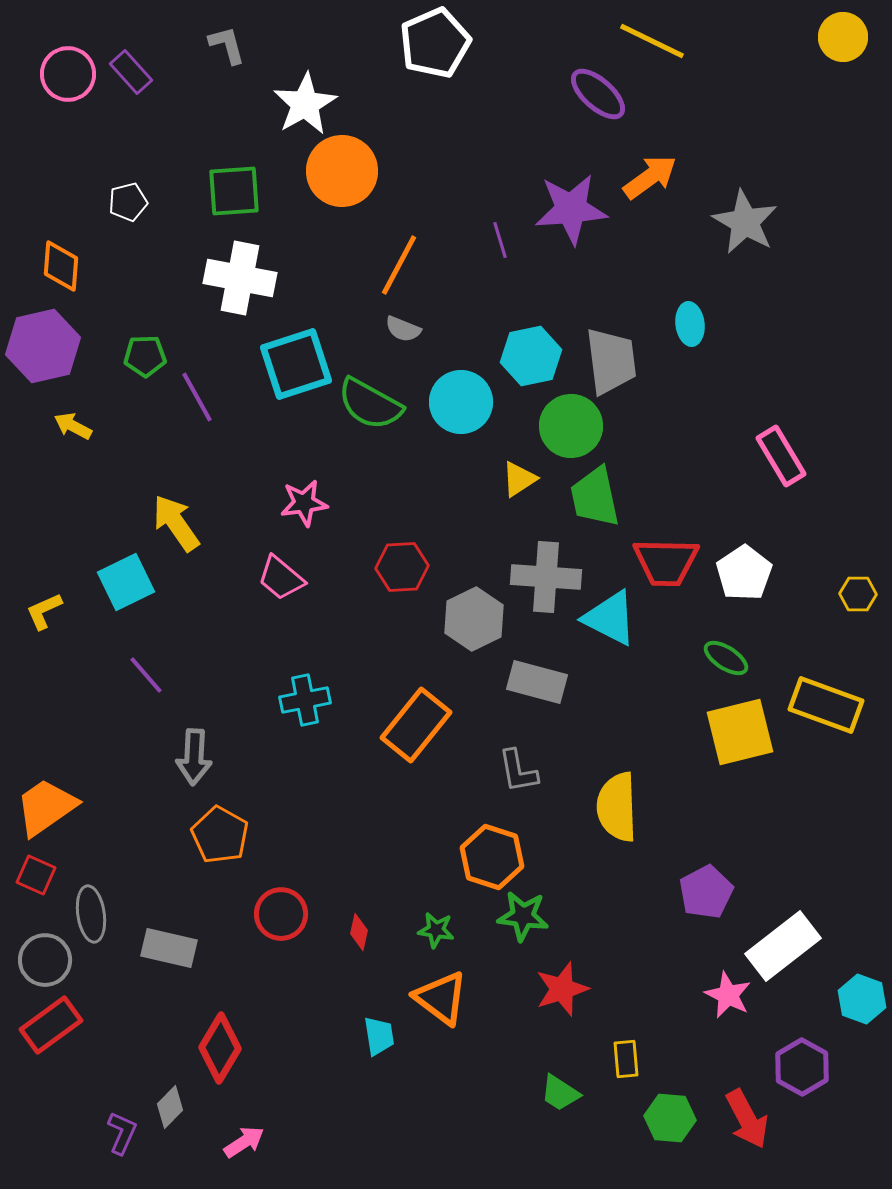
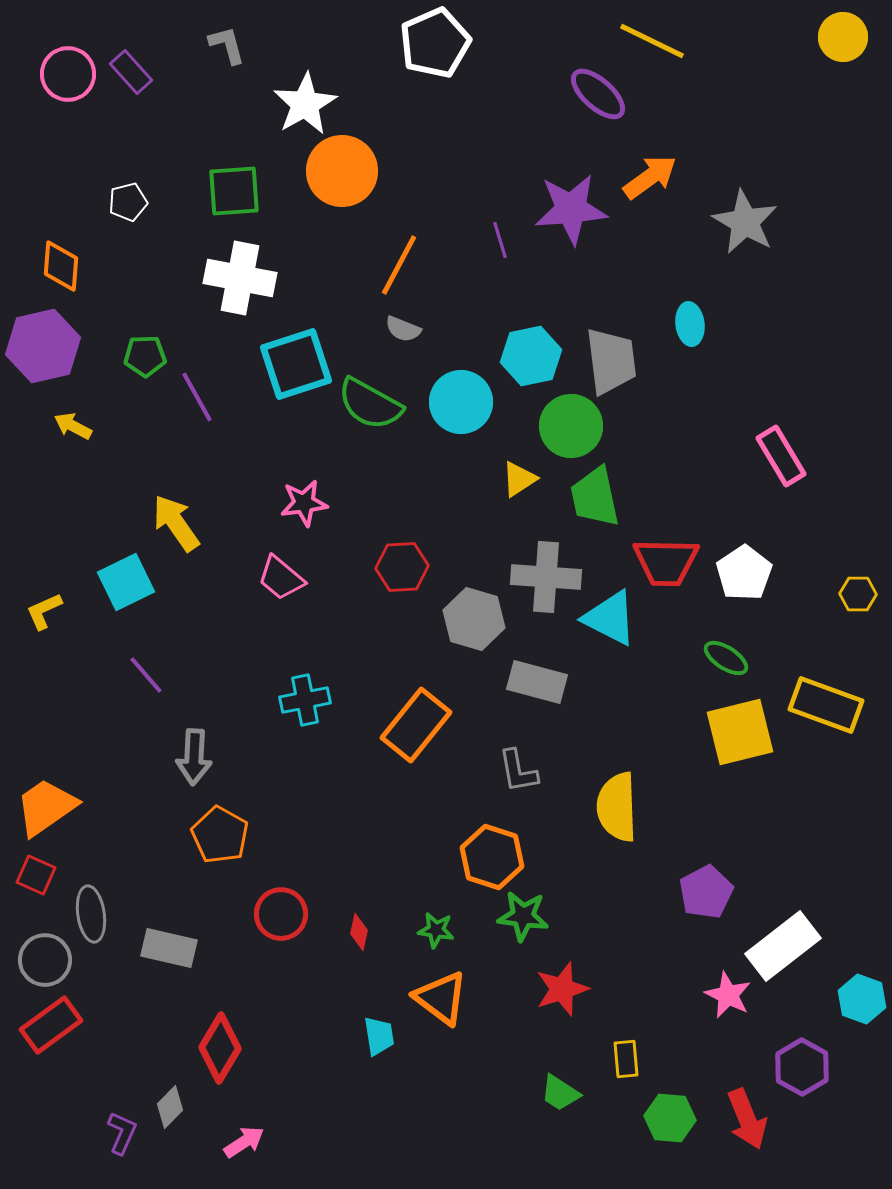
gray hexagon at (474, 619): rotated 18 degrees counterclockwise
red arrow at (747, 1119): rotated 6 degrees clockwise
